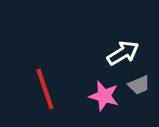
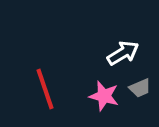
gray trapezoid: moved 1 px right, 3 px down
